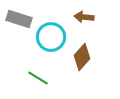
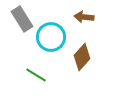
gray rectangle: moved 3 px right; rotated 40 degrees clockwise
green line: moved 2 px left, 3 px up
